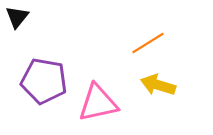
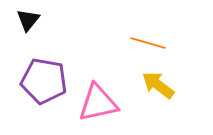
black triangle: moved 11 px right, 3 px down
orange line: rotated 48 degrees clockwise
yellow arrow: rotated 20 degrees clockwise
